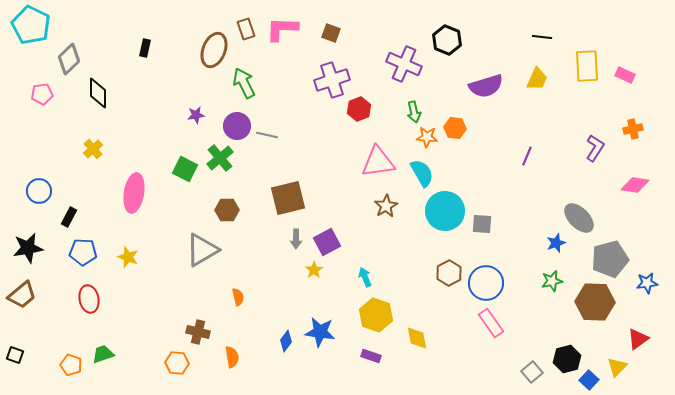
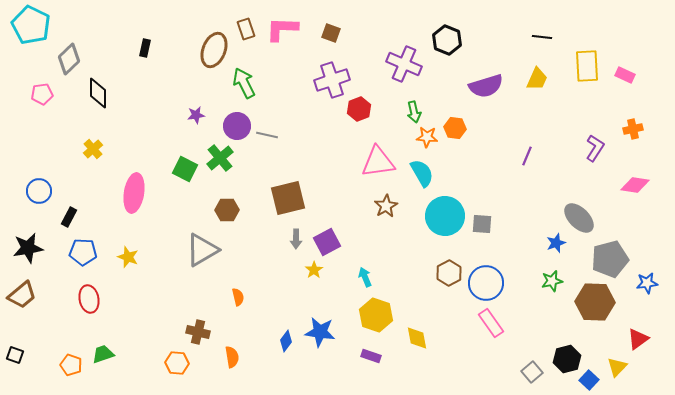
cyan circle at (445, 211): moved 5 px down
